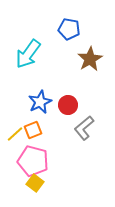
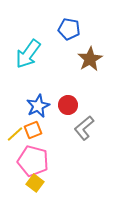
blue star: moved 2 px left, 4 px down
